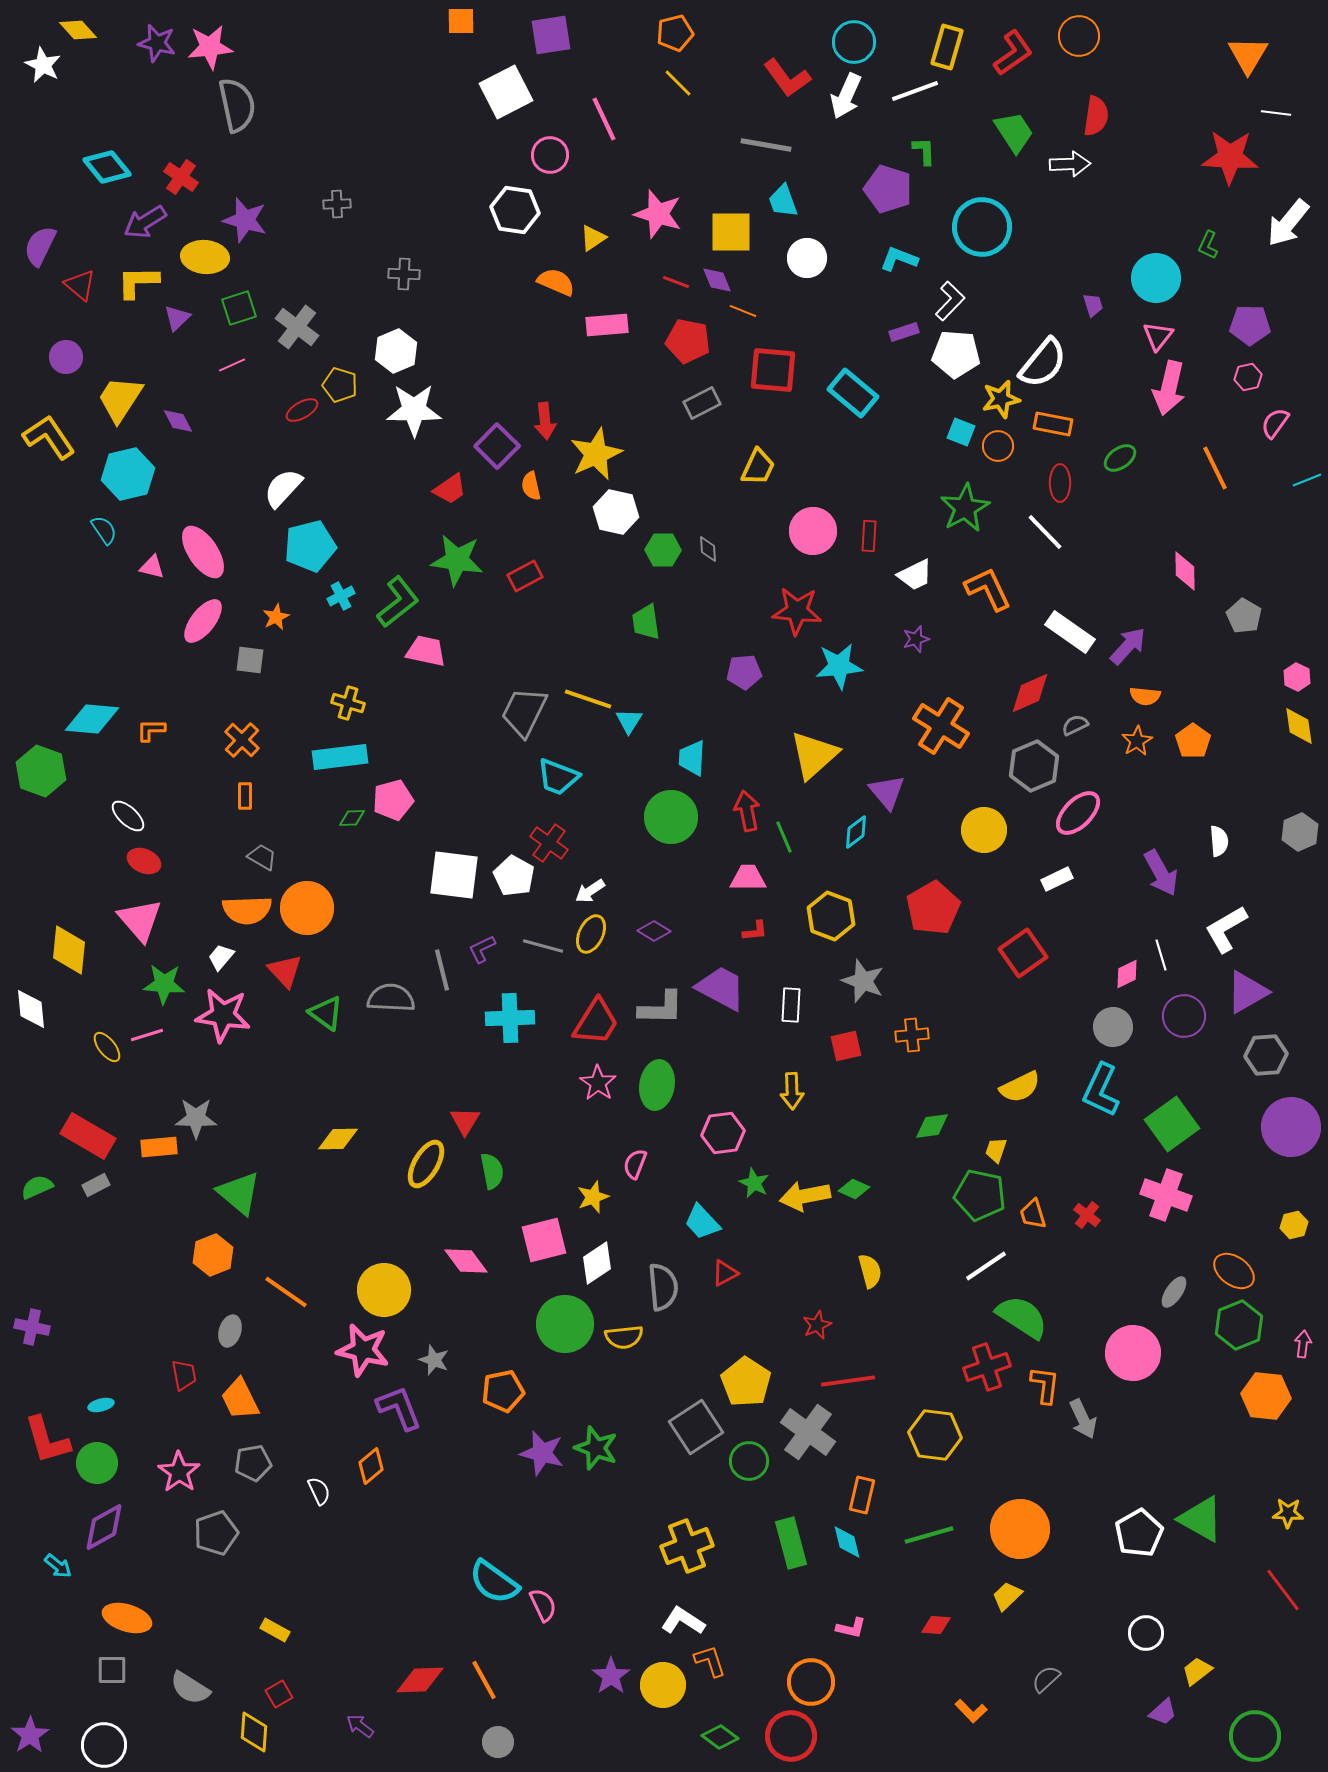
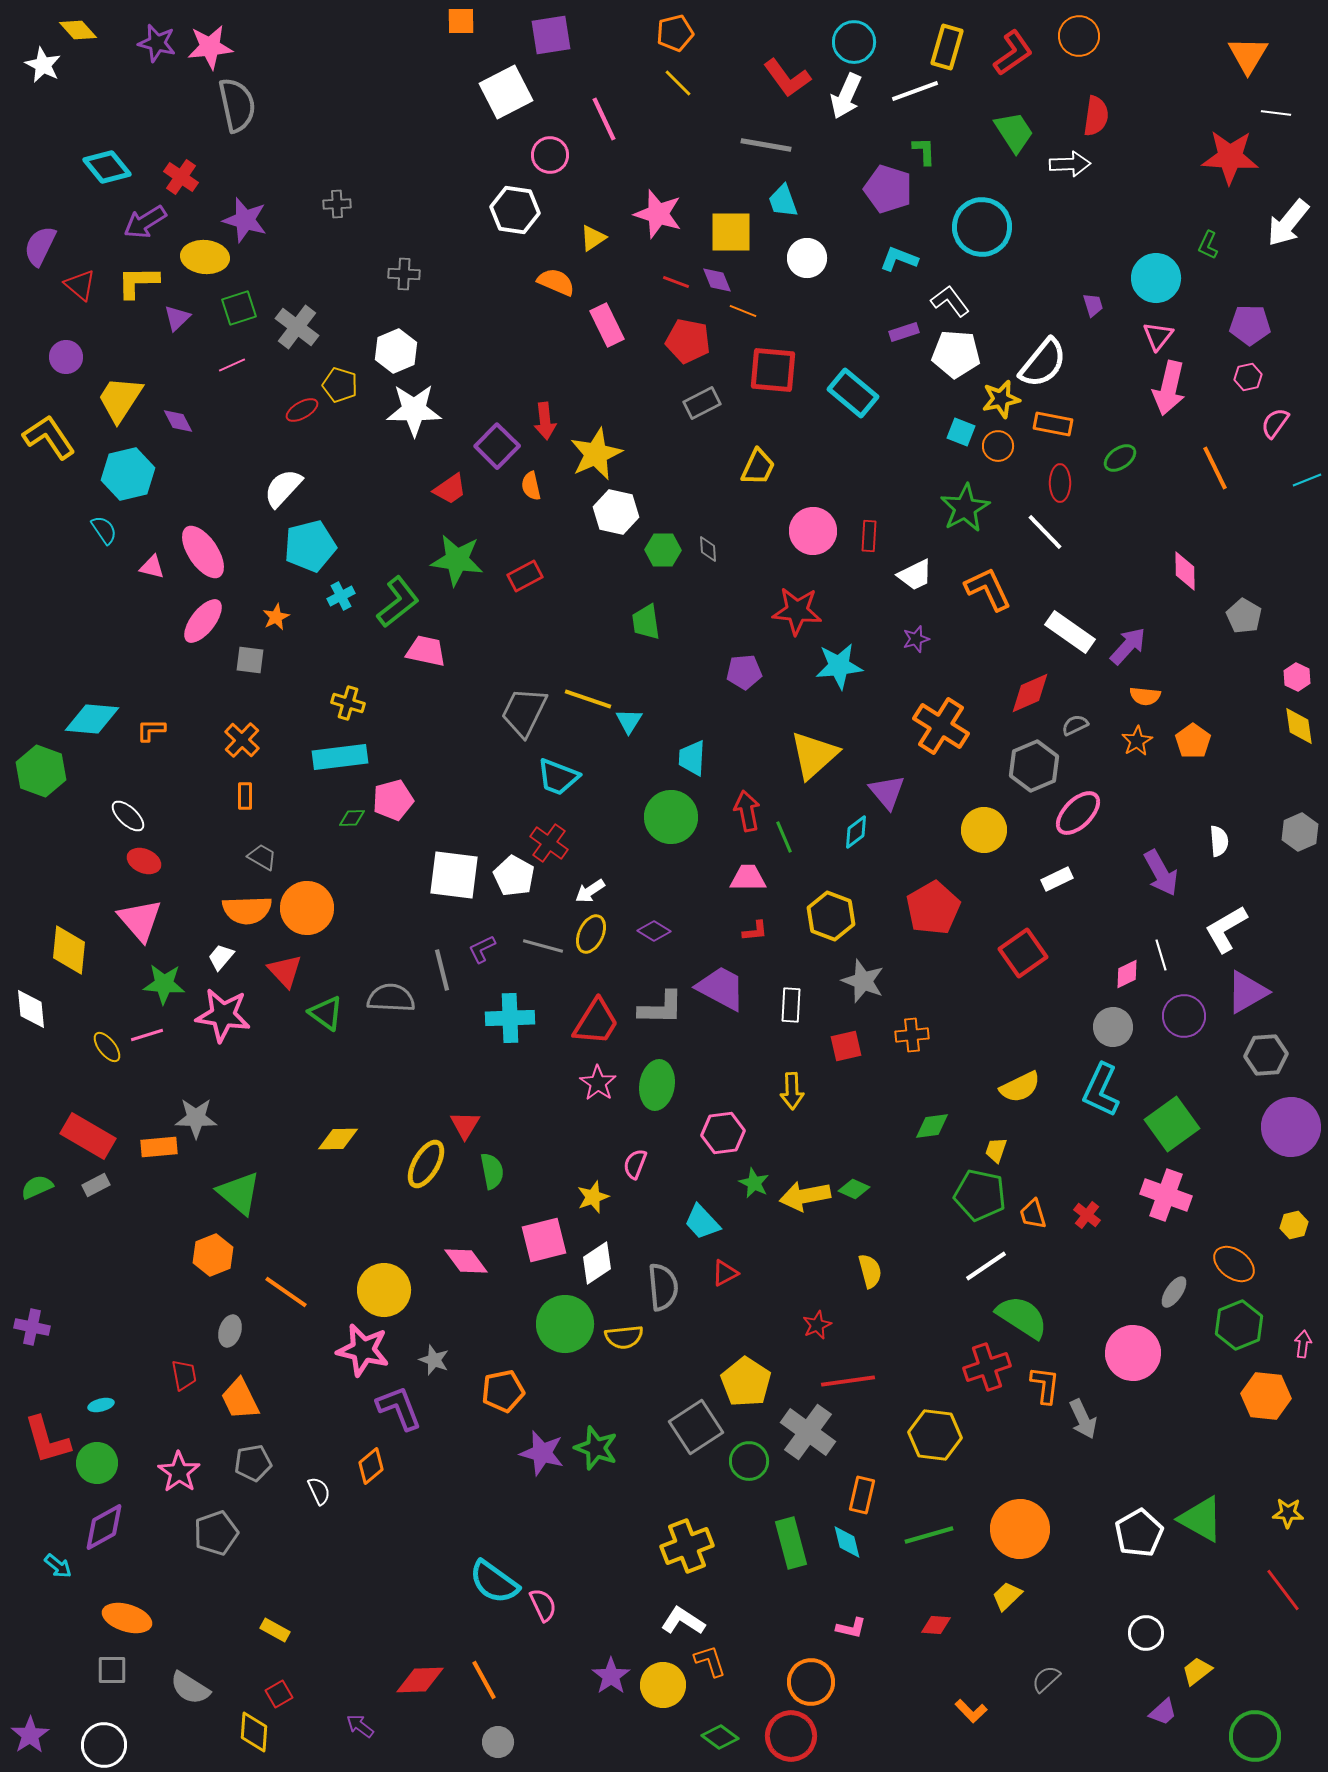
white L-shape at (950, 301): rotated 81 degrees counterclockwise
pink rectangle at (607, 325): rotated 69 degrees clockwise
red triangle at (465, 1121): moved 4 px down
orange ellipse at (1234, 1271): moved 7 px up
